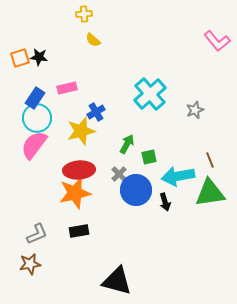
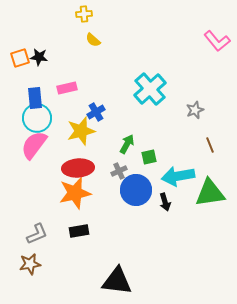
cyan cross: moved 5 px up
blue rectangle: rotated 40 degrees counterclockwise
brown line: moved 15 px up
red ellipse: moved 1 px left, 2 px up
gray cross: moved 3 px up; rotated 21 degrees clockwise
black triangle: rotated 8 degrees counterclockwise
